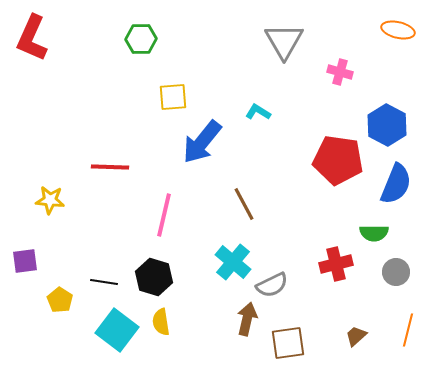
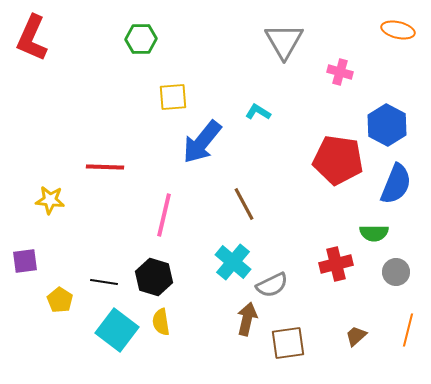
red line: moved 5 px left
